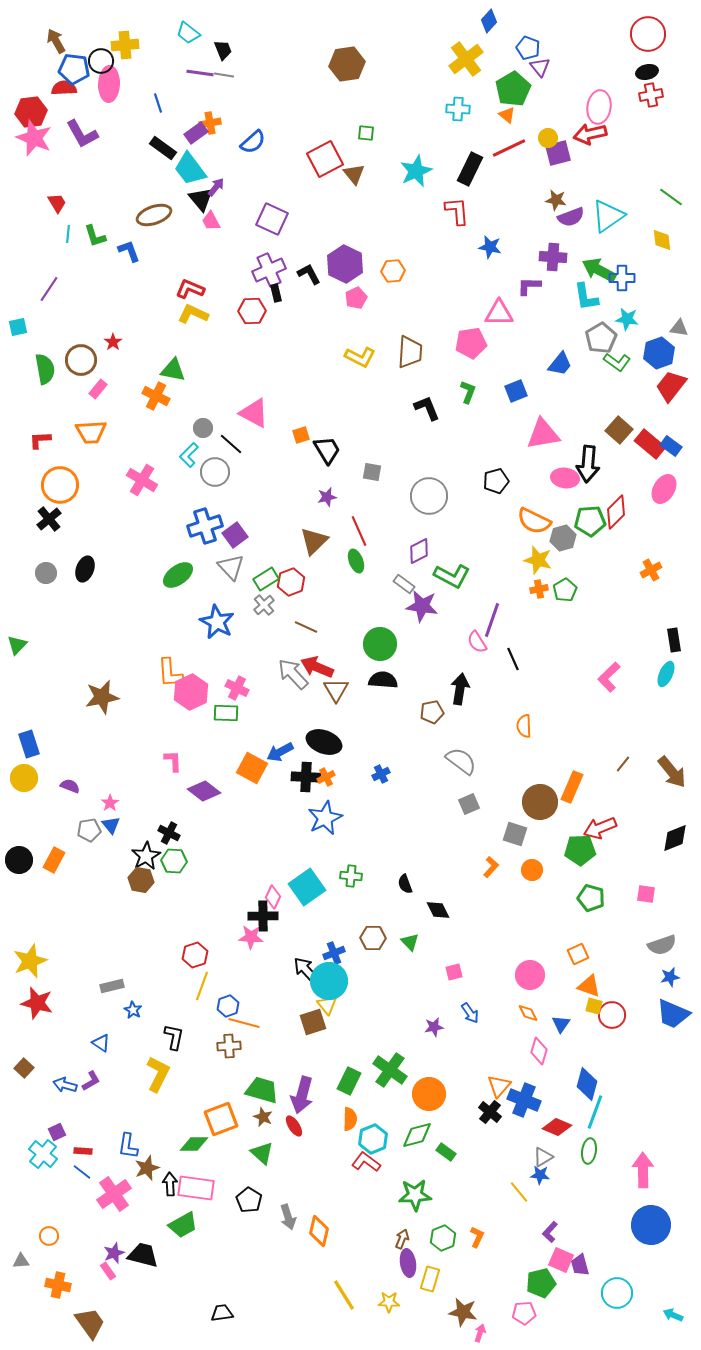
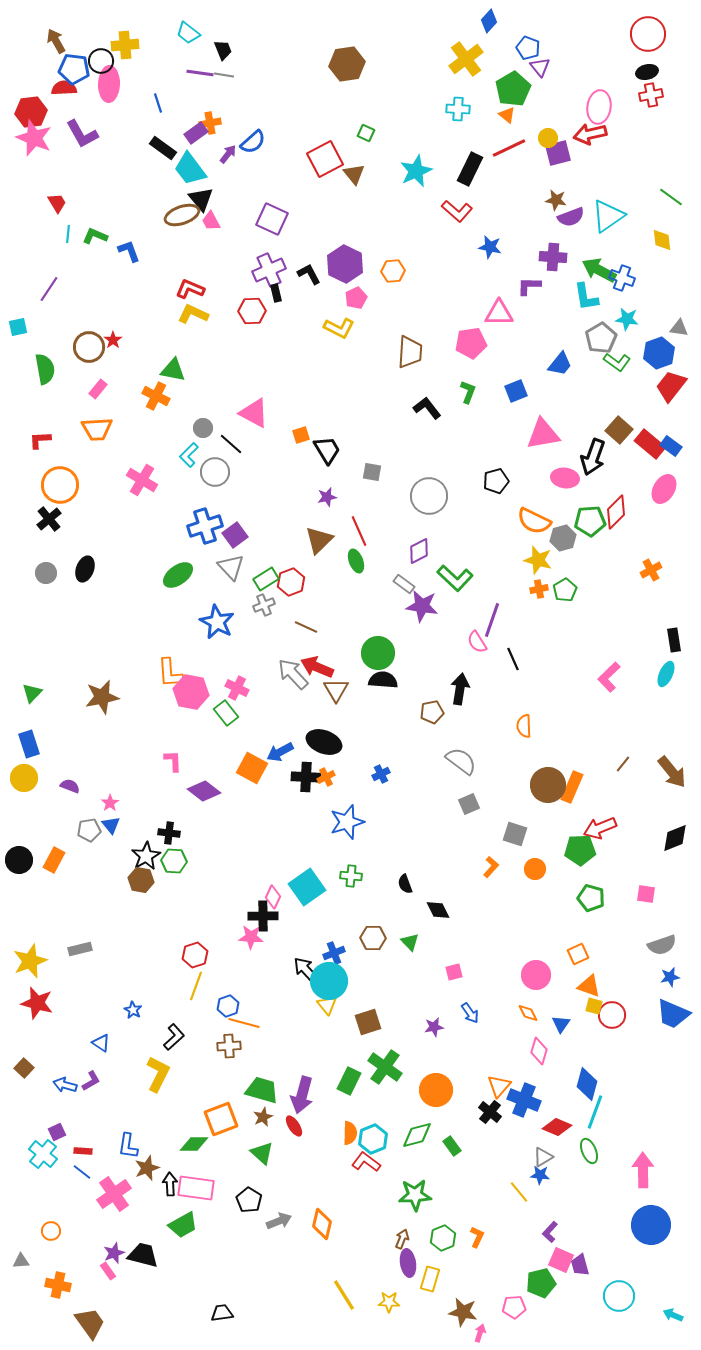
green square at (366, 133): rotated 18 degrees clockwise
purple arrow at (216, 187): moved 12 px right, 33 px up
red L-shape at (457, 211): rotated 136 degrees clockwise
brown ellipse at (154, 215): moved 28 px right
green L-shape at (95, 236): rotated 130 degrees clockwise
blue cross at (622, 278): rotated 20 degrees clockwise
red star at (113, 342): moved 2 px up
yellow L-shape at (360, 357): moved 21 px left, 29 px up
brown circle at (81, 360): moved 8 px right, 13 px up
black L-shape at (427, 408): rotated 16 degrees counterclockwise
orange trapezoid at (91, 432): moved 6 px right, 3 px up
black arrow at (588, 464): moved 5 px right, 7 px up; rotated 15 degrees clockwise
brown triangle at (314, 541): moved 5 px right, 1 px up
green L-shape at (452, 576): moved 3 px right, 2 px down; rotated 15 degrees clockwise
gray cross at (264, 605): rotated 20 degrees clockwise
green circle at (380, 644): moved 2 px left, 9 px down
green triangle at (17, 645): moved 15 px right, 48 px down
pink hexagon at (191, 692): rotated 24 degrees counterclockwise
green rectangle at (226, 713): rotated 50 degrees clockwise
brown circle at (540, 802): moved 8 px right, 17 px up
blue star at (325, 818): moved 22 px right, 4 px down; rotated 8 degrees clockwise
black cross at (169, 833): rotated 20 degrees counterclockwise
orange circle at (532, 870): moved 3 px right, 1 px up
pink circle at (530, 975): moved 6 px right
gray rectangle at (112, 986): moved 32 px left, 37 px up
yellow line at (202, 986): moved 6 px left
brown square at (313, 1022): moved 55 px right
black L-shape at (174, 1037): rotated 36 degrees clockwise
green cross at (390, 1070): moved 5 px left, 3 px up
orange circle at (429, 1094): moved 7 px right, 4 px up
brown star at (263, 1117): rotated 24 degrees clockwise
orange semicircle at (350, 1119): moved 14 px down
green ellipse at (589, 1151): rotated 30 degrees counterclockwise
green rectangle at (446, 1152): moved 6 px right, 6 px up; rotated 18 degrees clockwise
gray arrow at (288, 1217): moved 9 px left, 4 px down; rotated 95 degrees counterclockwise
orange diamond at (319, 1231): moved 3 px right, 7 px up
orange circle at (49, 1236): moved 2 px right, 5 px up
cyan circle at (617, 1293): moved 2 px right, 3 px down
pink pentagon at (524, 1313): moved 10 px left, 6 px up
